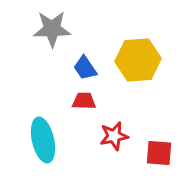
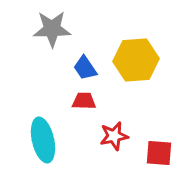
yellow hexagon: moved 2 px left
